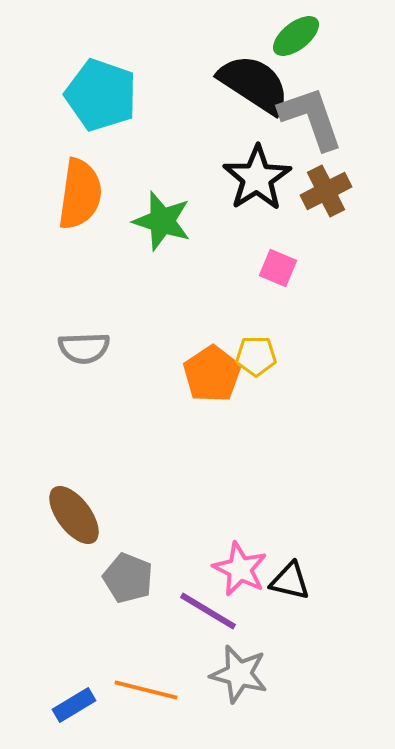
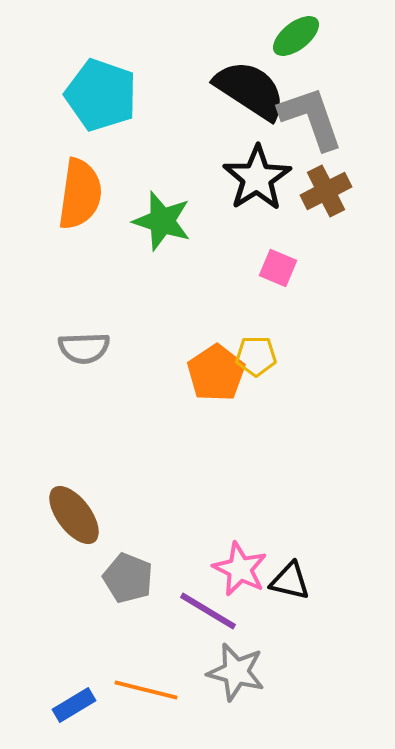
black semicircle: moved 4 px left, 6 px down
orange pentagon: moved 4 px right, 1 px up
gray star: moved 3 px left, 2 px up
